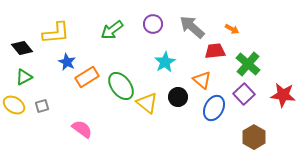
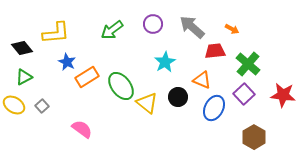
orange triangle: rotated 18 degrees counterclockwise
gray square: rotated 24 degrees counterclockwise
